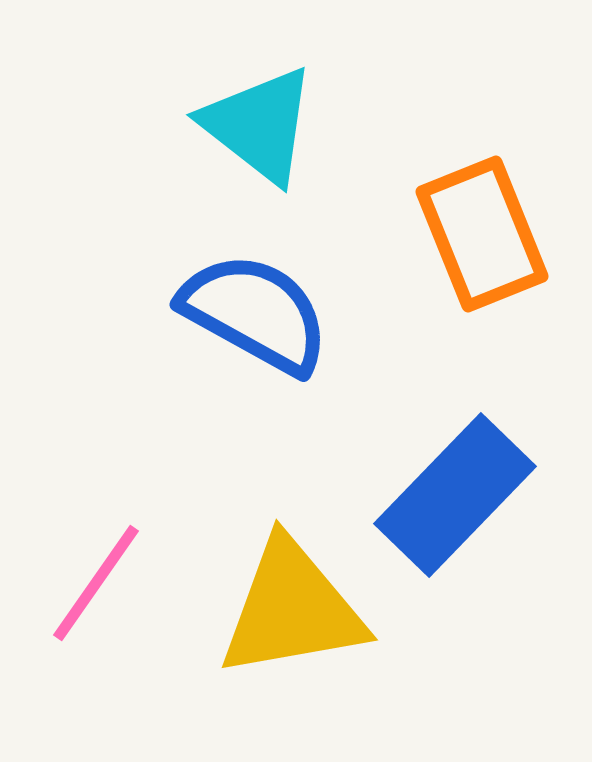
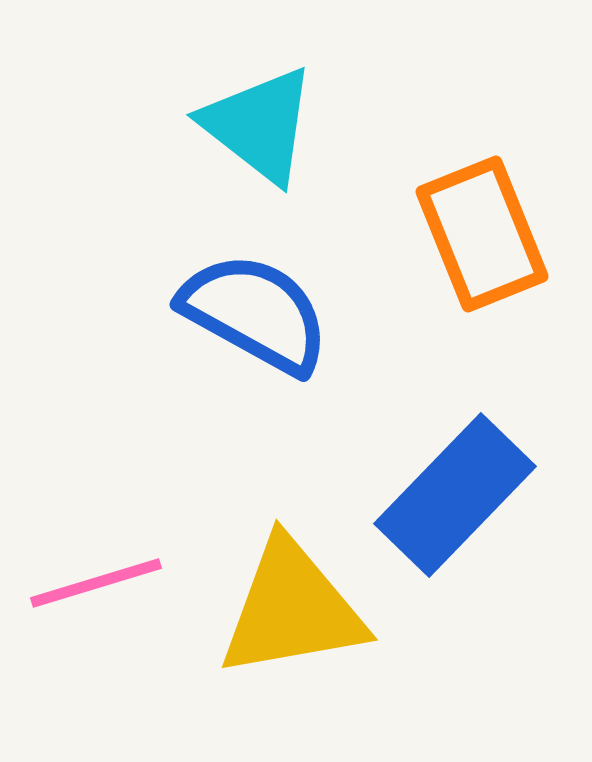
pink line: rotated 38 degrees clockwise
